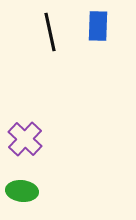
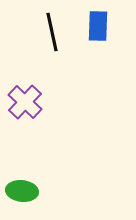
black line: moved 2 px right
purple cross: moved 37 px up
